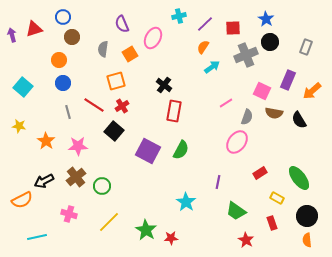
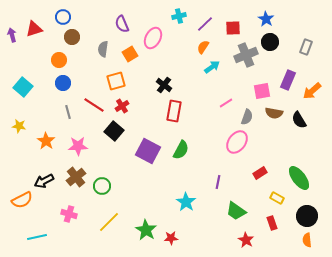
pink square at (262, 91): rotated 36 degrees counterclockwise
